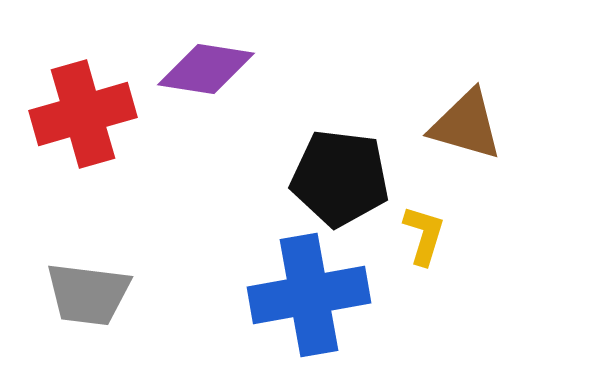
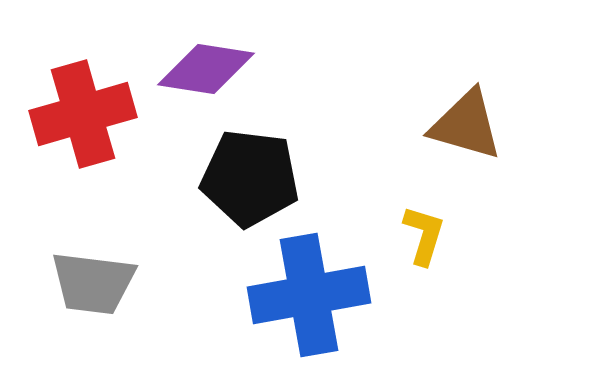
black pentagon: moved 90 px left
gray trapezoid: moved 5 px right, 11 px up
